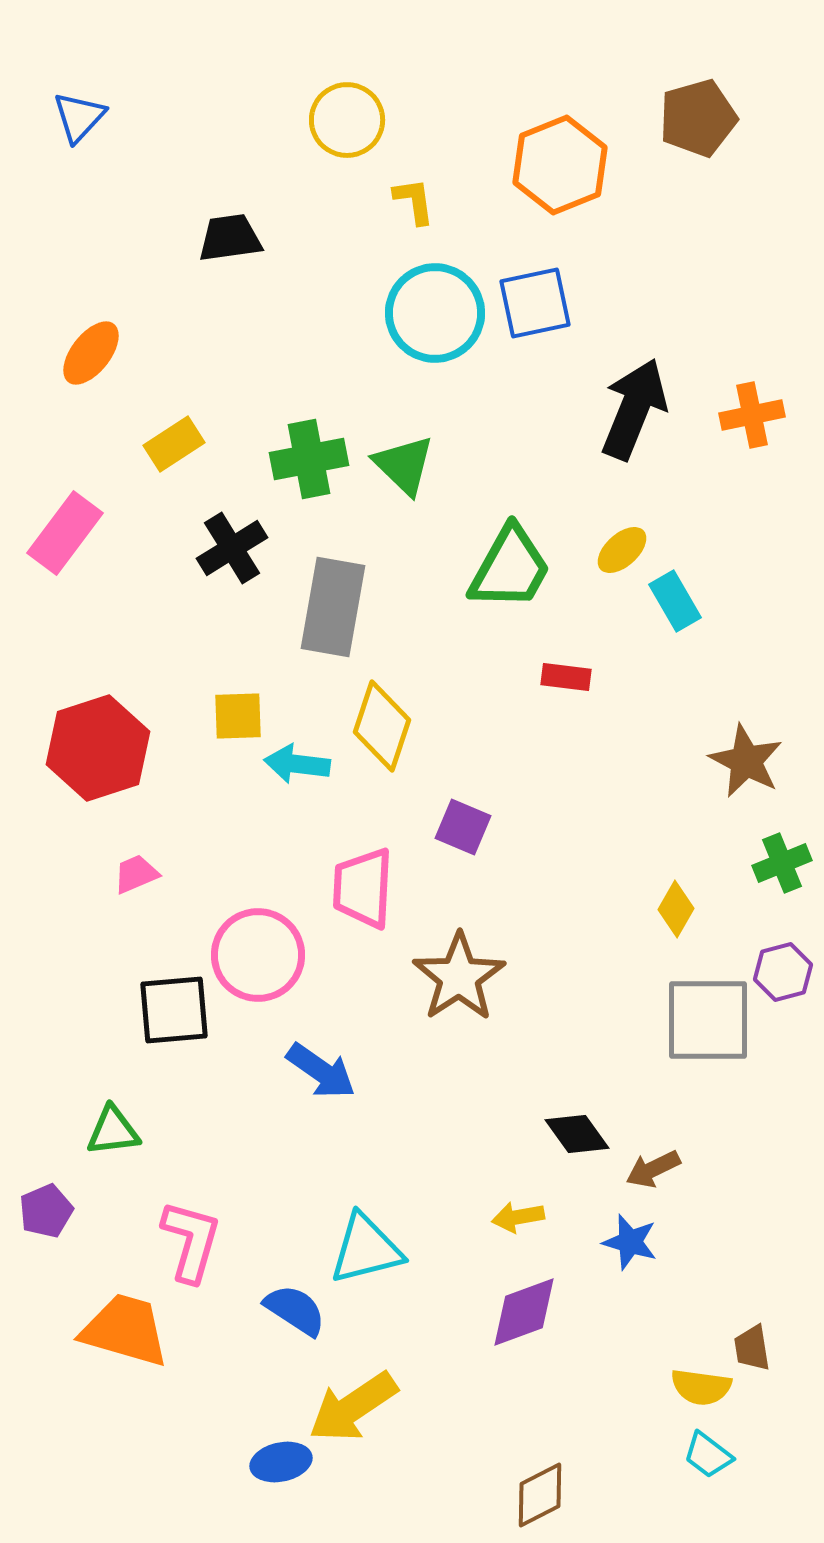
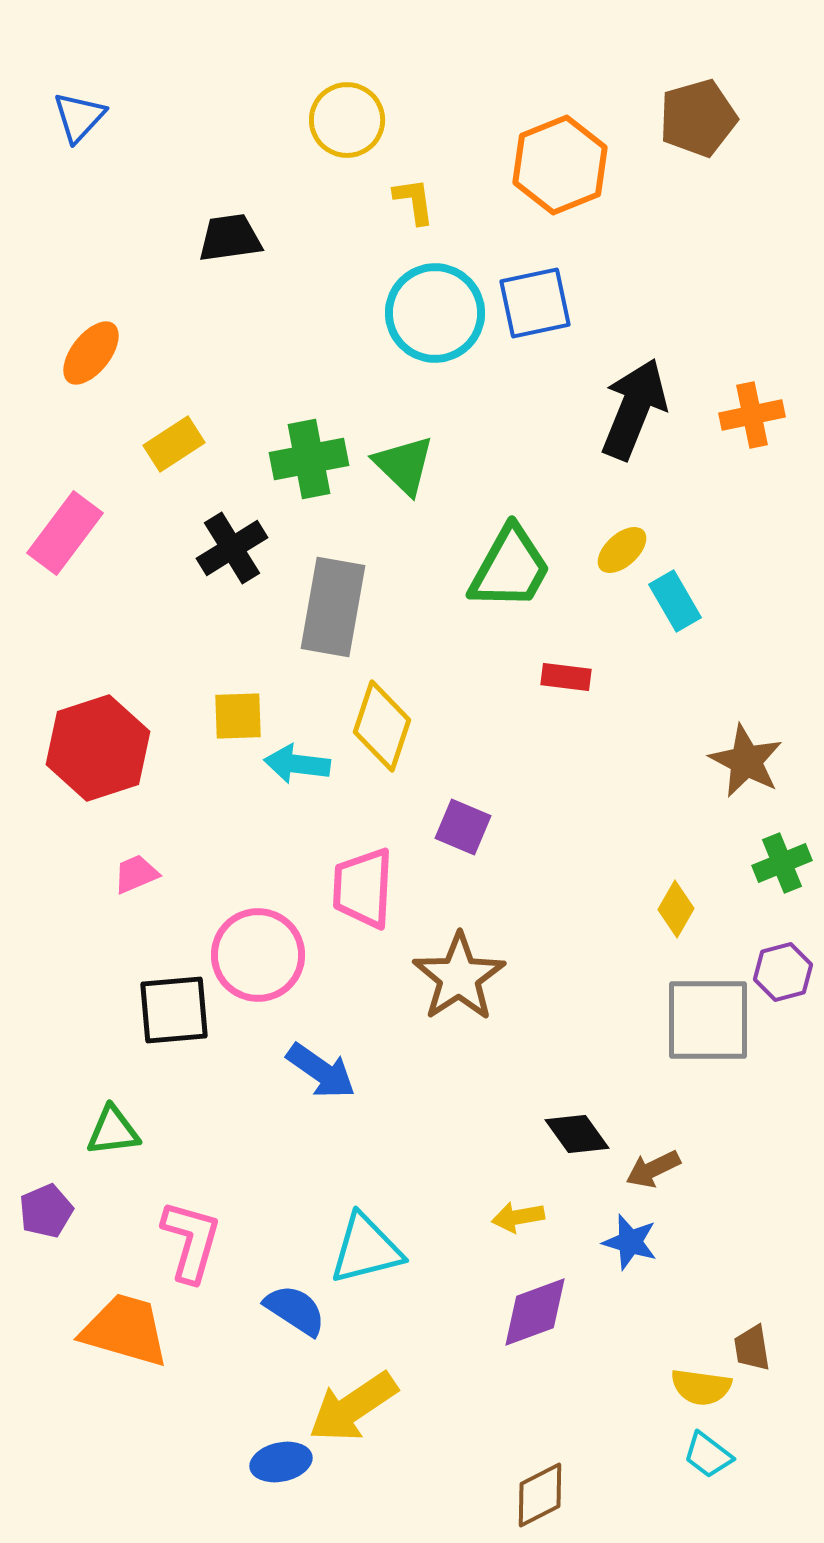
purple diamond at (524, 1312): moved 11 px right
